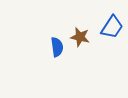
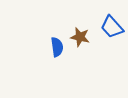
blue trapezoid: rotated 105 degrees clockwise
